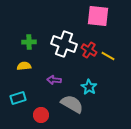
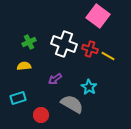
pink square: rotated 30 degrees clockwise
green cross: rotated 24 degrees counterclockwise
red cross: moved 1 px right, 1 px up; rotated 14 degrees counterclockwise
purple arrow: moved 1 px right, 1 px up; rotated 40 degrees counterclockwise
